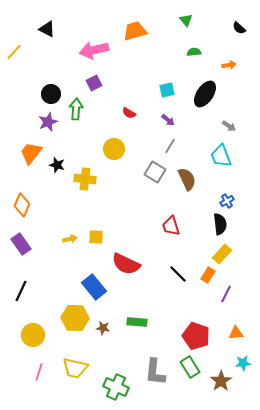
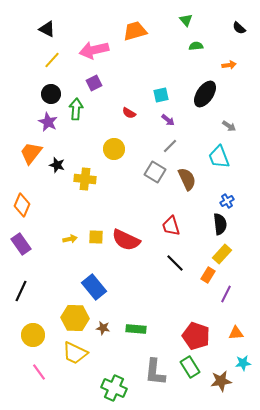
yellow line at (14, 52): moved 38 px right, 8 px down
green semicircle at (194, 52): moved 2 px right, 6 px up
cyan square at (167, 90): moved 6 px left, 5 px down
purple star at (48, 122): rotated 24 degrees counterclockwise
gray line at (170, 146): rotated 14 degrees clockwise
cyan trapezoid at (221, 156): moved 2 px left, 1 px down
red semicircle at (126, 264): moved 24 px up
black line at (178, 274): moved 3 px left, 11 px up
green rectangle at (137, 322): moved 1 px left, 7 px down
yellow trapezoid at (75, 368): moved 15 px up; rotated 12 degrees clockwise
pink line at (39, 372): rotated 54 degrees counterclockwise
brown star at (221, 381): rotated 25 degrees clockwise
green cross at (116, 387): moved 2 px left, 1 px down
